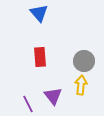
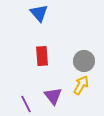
red rectangle: moved 2 px right, 1 px up
yellow arrow: rotated 24 degrees clockwise
purple line: moved 2 px left
